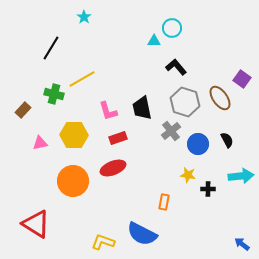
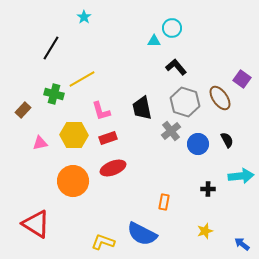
pink L-shape: moved 7 px left
red rectangle: moved 10 px left
yellow star: moved 17 px right, 56 px down; rotated 28 degrees counterclockwise
